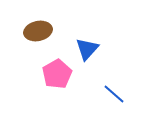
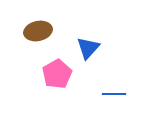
blue triangle: moved 1 px right, 1 px up
blue line: rotated 40 degrees counterclockwise
